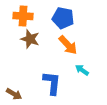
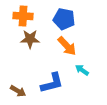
blue pentagon: moved 1 px right, 1 px down
brown star: rotated 18 degrees counterclockwise
orange arrow: moved 1 px left, 1 px down
blue L-shape: rotated 70 degrees clockwise
brown arrow: moved 4 px right, 3 px up
